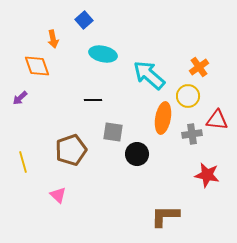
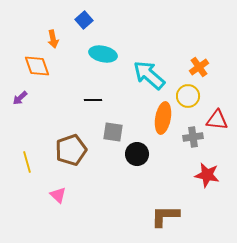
gray cross: moved 1 px right, 3 px down
yellow line: moved 4 px right
